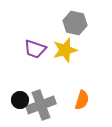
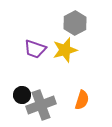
gray hexagon: rotated 20 degrees clockwise
black circle: moved 2 px right, 5 px up
